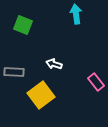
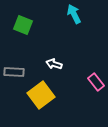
cyan arrow: moved 2 px left; rotated 18 degrees counterclockwise
